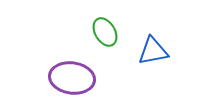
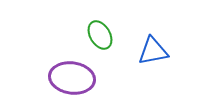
green ellipse: moved 5 px left, 3 px down
